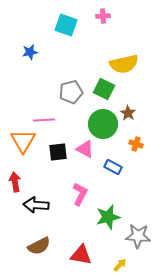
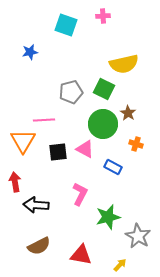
gray star: rotated 25 degrees clockwise
